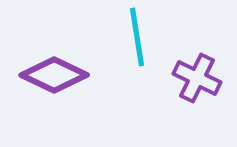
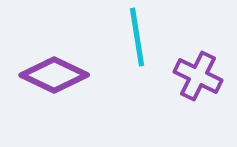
purple cross: moved 1 px right, 2 px up
